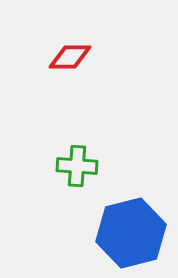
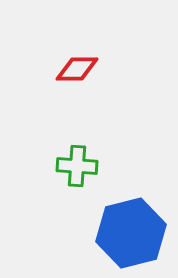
red diamond: moved 7 px right, 12 px down
